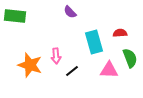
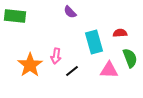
pink arrow: rotated 14 degrees clockwise
orange star: rotated 20 degrees clockwise
